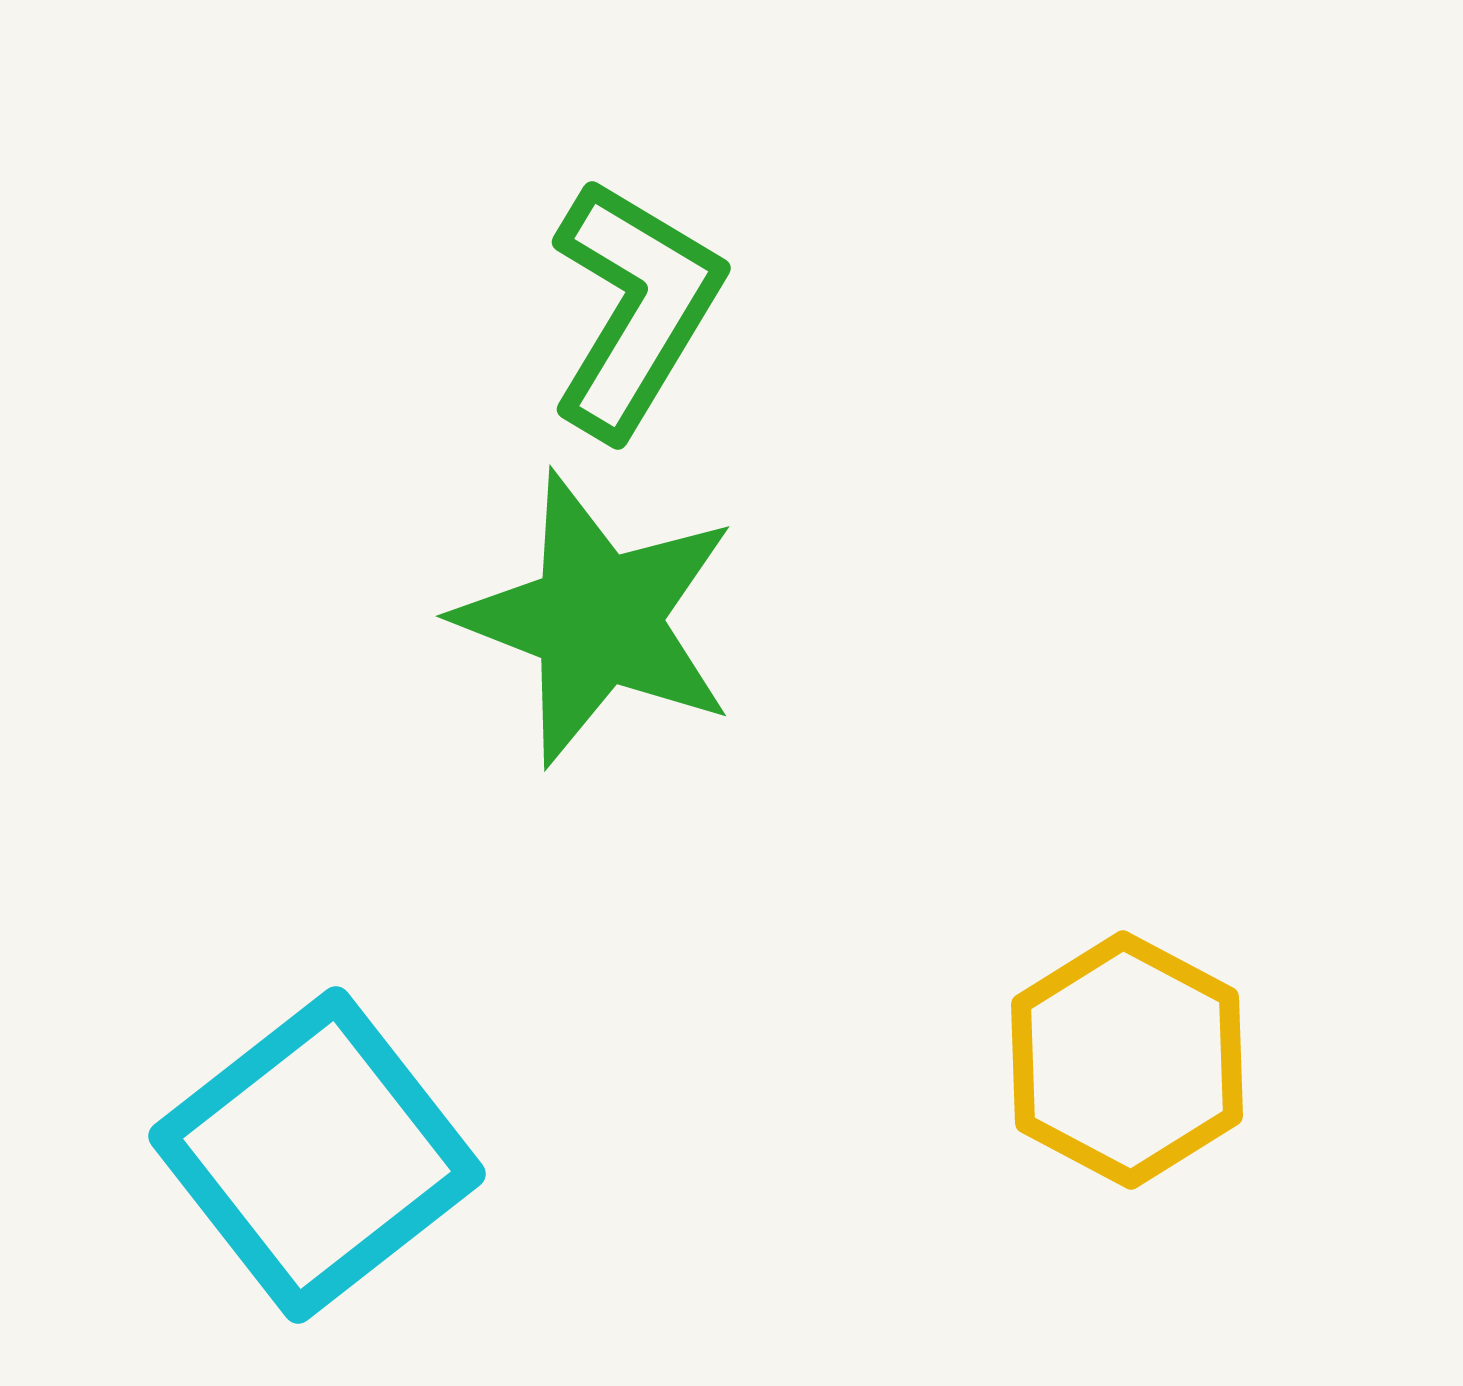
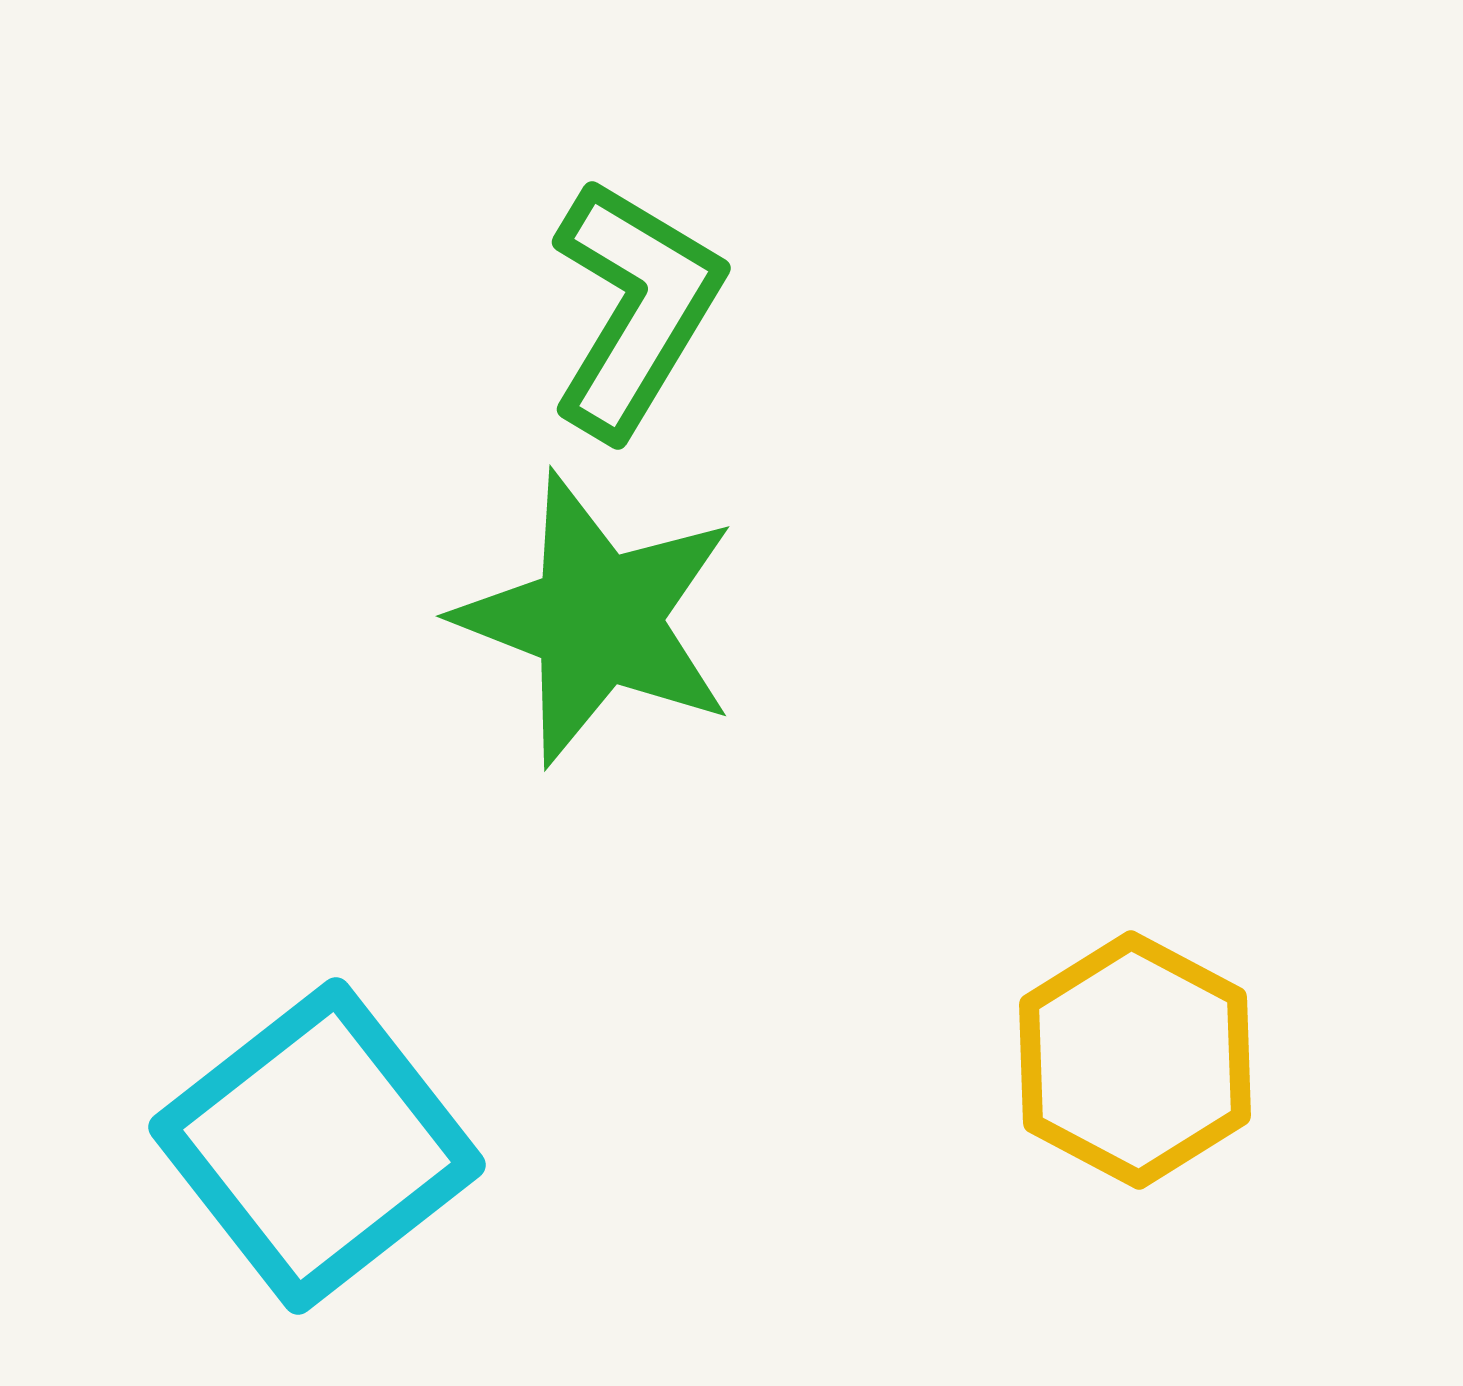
yellow hexagon: moved 8 px right
cyan square: moved 9 px up
